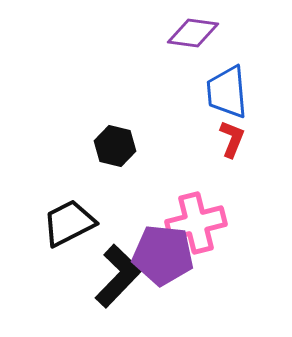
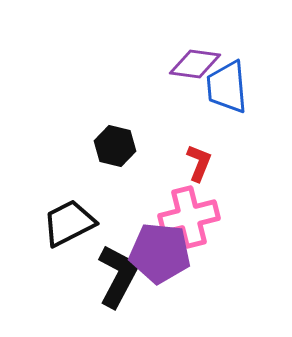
purple diamond: moved 2 px right, 31 px down
blue trapezoid: moved 5 px up
red L-shape: moved 33 px left, 24 px down
pink cross: moved 7 px left, 6 px up
purple pentagon: moved 3 px left, 2 px up
black L-shape: rotated 16 degrees counterclockwise
